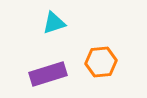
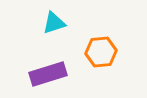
orange hexagon: moved 10 px up
